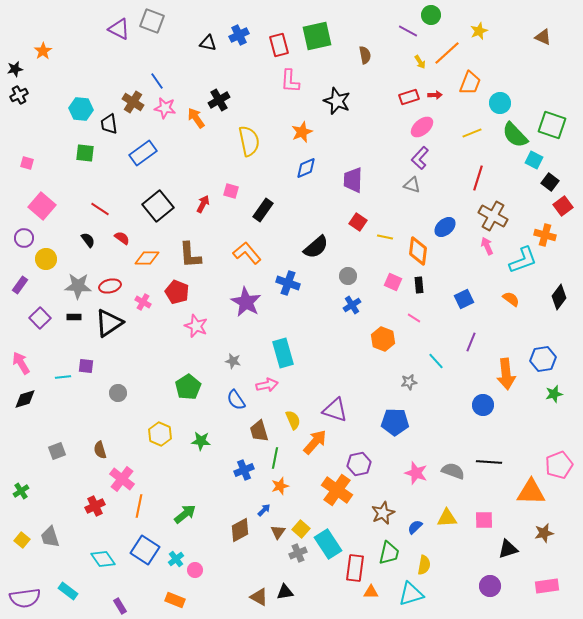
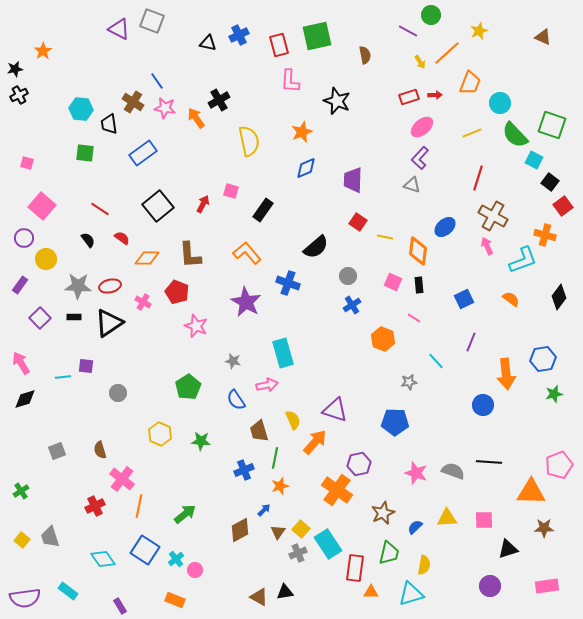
brown star at (544, 533): moved 5 px up; rotated 12 degrees clockwise
